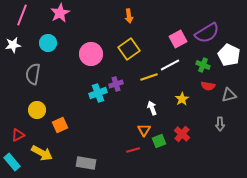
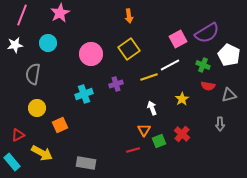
white star: moved 2 px right
cyan cross: moved 14 px left, 1 px down
yellow circle: moved 2 px up
